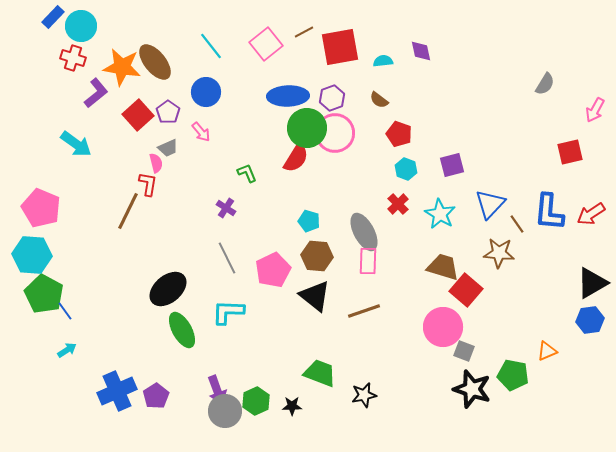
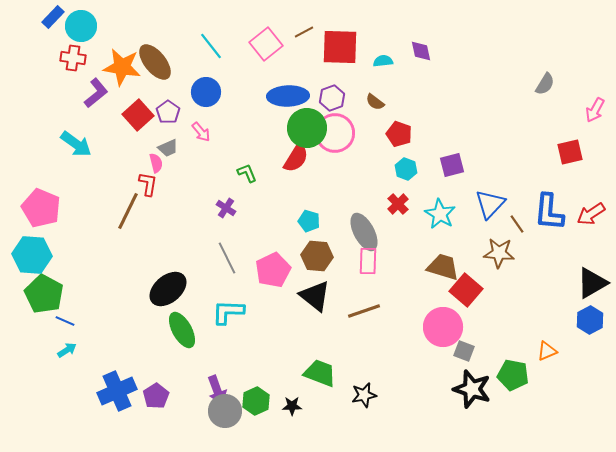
red square at (340, 47): rotated 12 degrees clockwise
red cross at (73, 58): rotated 10 degrees counterclockwise
brown semicircle at (379, 100): moved 4 px left, 2 px down
blue line at (65, 311): moved 10 px down; rotated 30 degrees counterclockwise
blue hexagon at (590, 320): rotated 20 degrees counterclockwise
